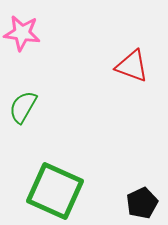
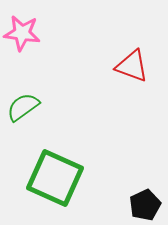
green semicircle: rotated 24 degrees clockwise
green square: moved 13 px up
black pentagon: moved 3 px right, 2 px down
